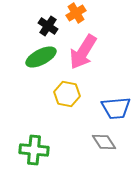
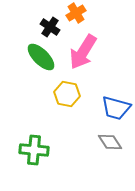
black cross: moved 2 px right, 1 px down
green ellipse: rotated 72 degrees clockwise
blue trapezoid: rotated 20 degrees clockwise
gray diamond: moved 6 px right
